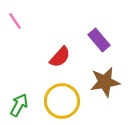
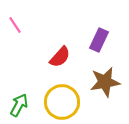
pink line: moved 4 px down
purple rectangle: rotated 65 degrees clockwise
yellow circle: moved 1 px down
